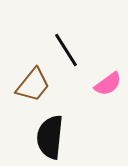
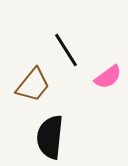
pink semicircle: moved 7 px up
